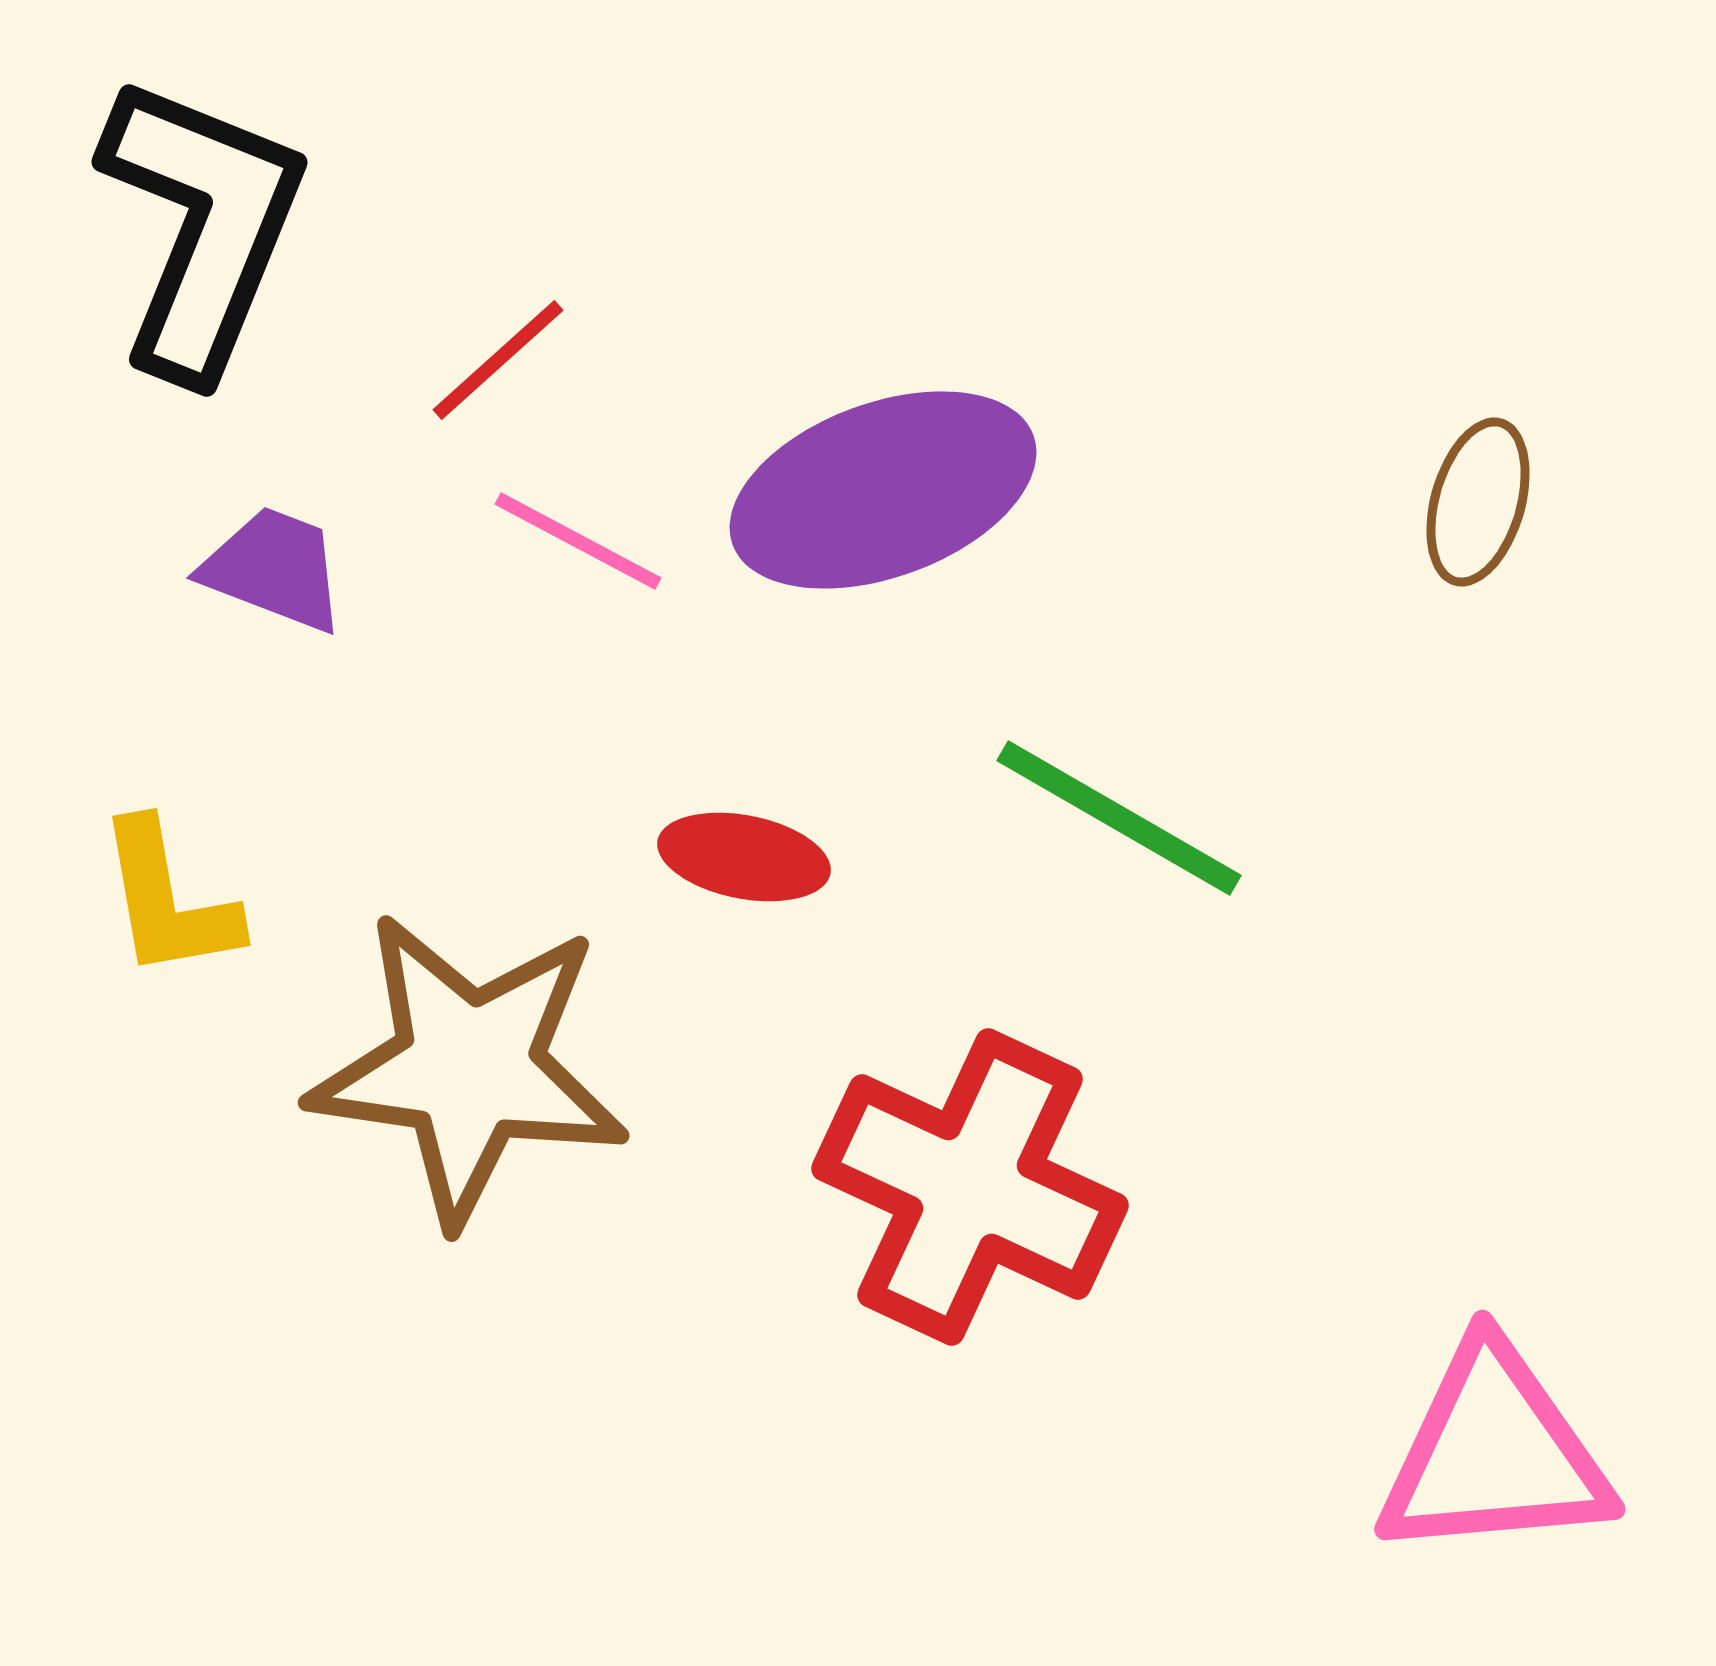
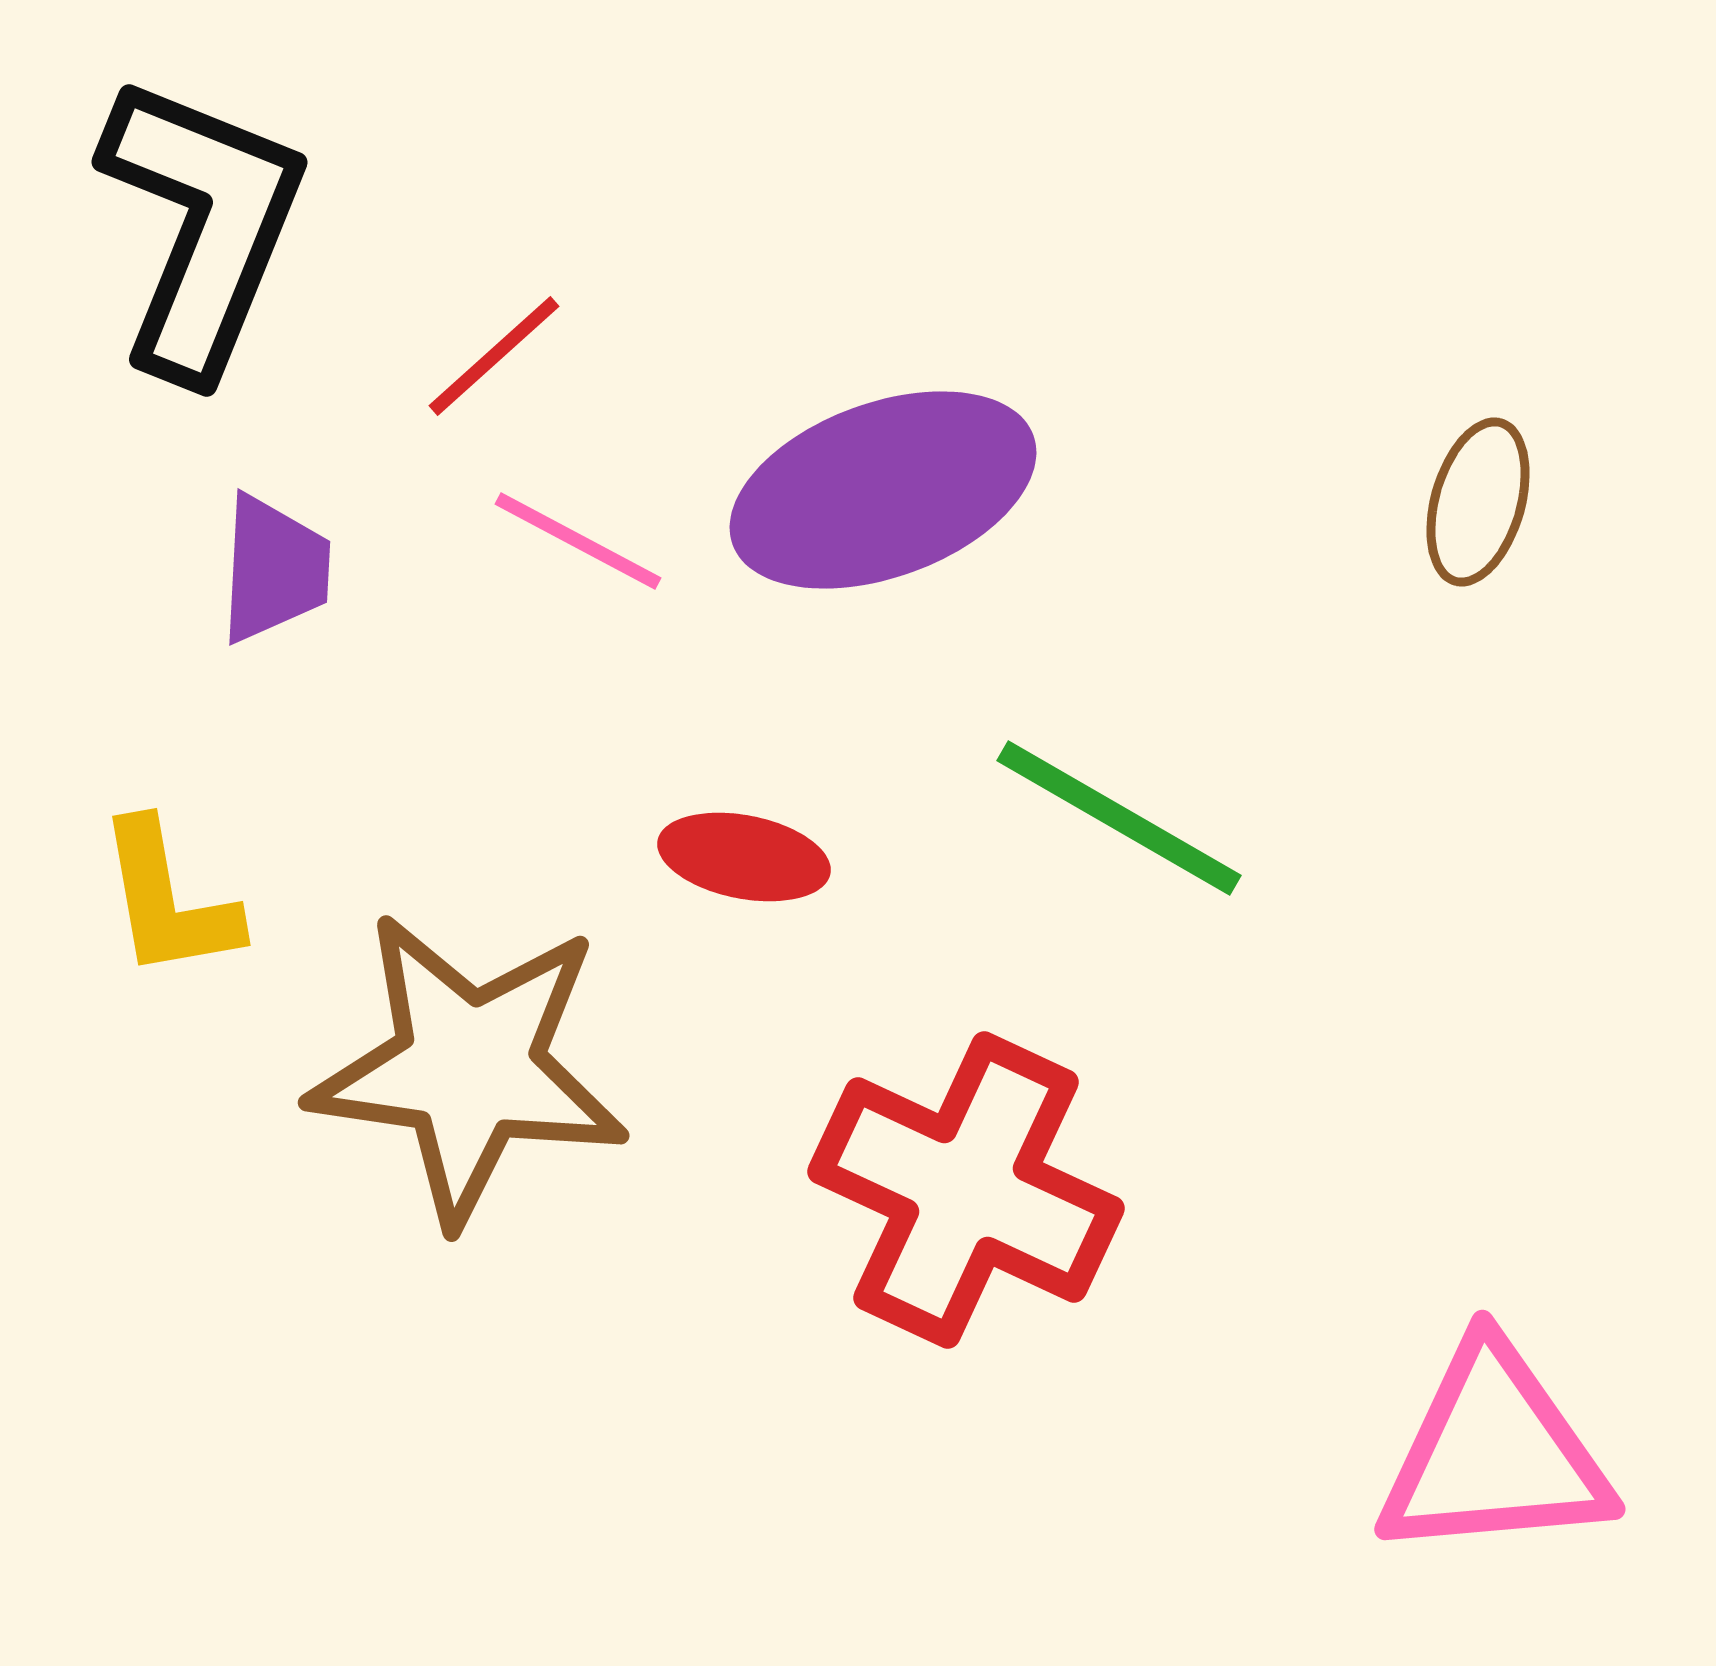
red line: moved 4 px left, 4 px up
purple trapezoid: rotated 72 degrees clockwise
red cross: moved 4 px left, 3 px down
